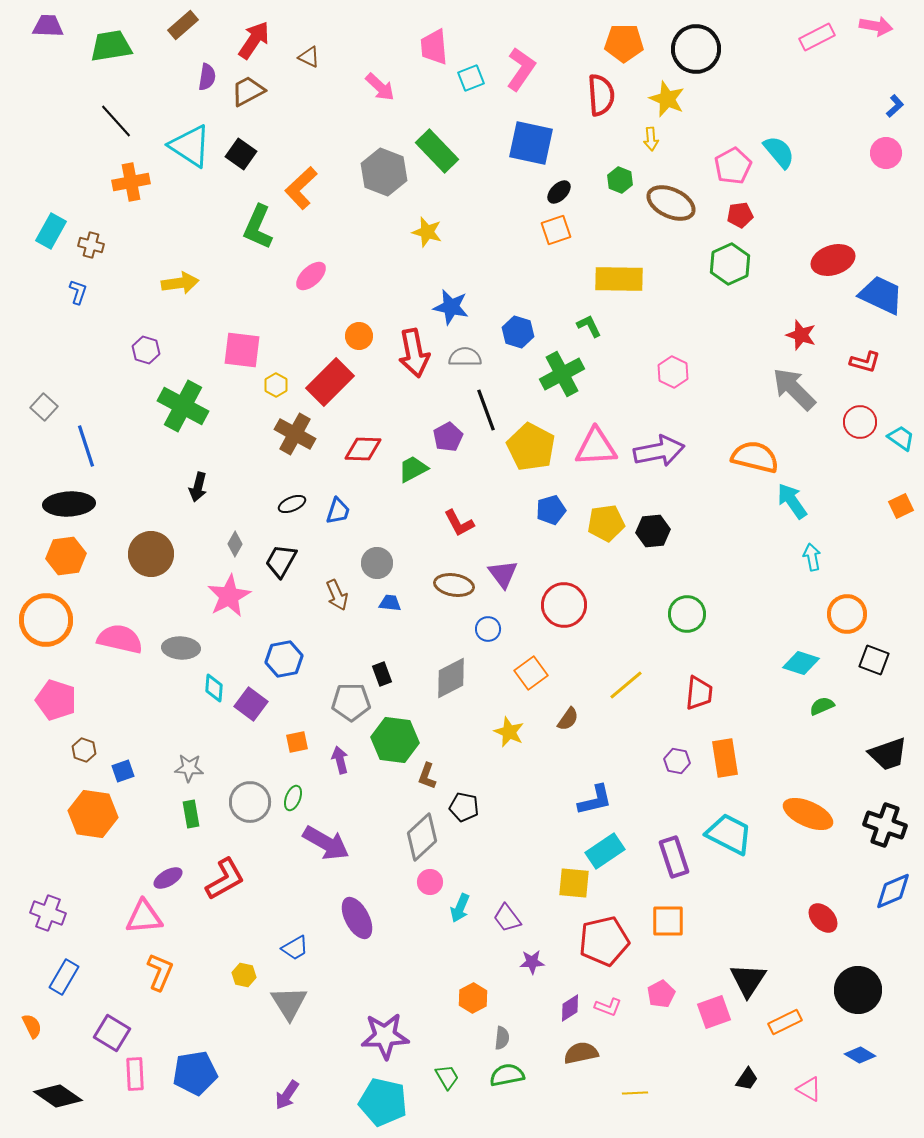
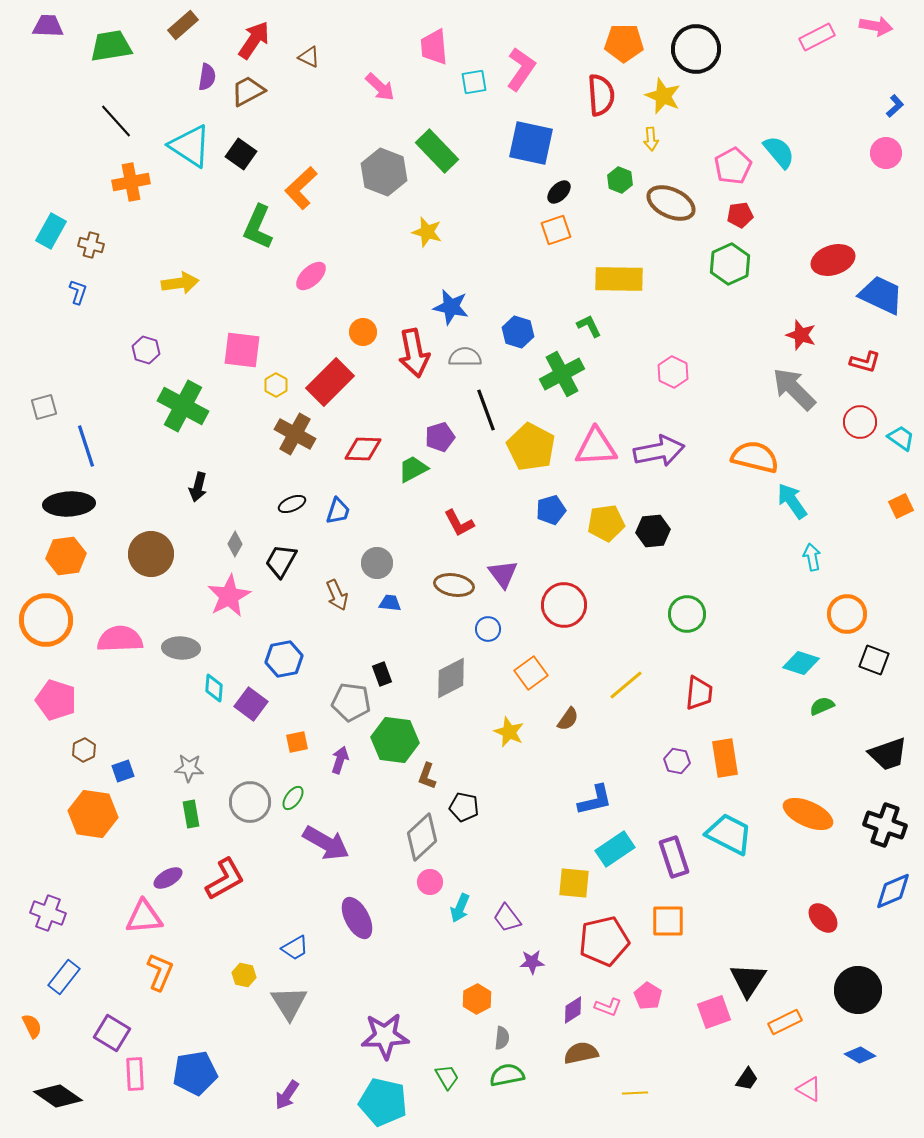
cyan square at (471, 78): moved 3 px right, 4 px down; rotated 12 degrees clockwise
yellow star at (667, 99): moved 4 px left, 3 px up
orange circle at (359, 336): moved 4 px right, 4 px up
gray square at (44, 407): rotated 32 degrees clockwise
purple pentagon at (448, 437): moved 8 px left; rotated 12 degrees clockwise
pink semicircle at (120, 639): rotated 15 degrees counterclockwise
gray pentagon at (351, 702): rotated 9 degrees clockwise
brown hexagon at (84, 750): rotated 15 degrees clockwise
purple arrow at (340, 760): rotated 32 degrees clockwise
green ellipse at (293, 798): rotated 15 degrees clockwise
cyan rectangle at (605, 851): moved 10 px right, 2 px up
blue rectangle at (64, 977): rotated 8 degrees clockwise
pink pentagon at (661, 994): moved 13 px left, 2 px down; rotated 12 degrees counterclockwise
orange hexagon at (473, 998): moved 4 px right, 1 px down
purple diamond at (570, 1008): moved 3 px right, 2 px down
